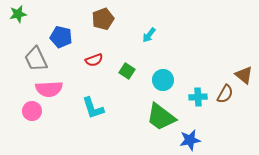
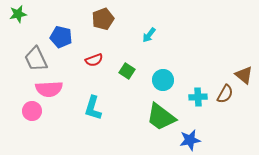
cyan L-shape: rotated 35 degrees clockwise
